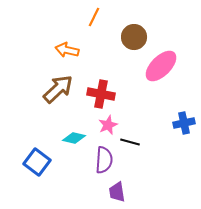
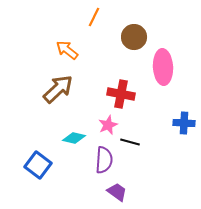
orange arrow: rotated 25 degrees clockwise
pink ellipse: moved 2 px right, 1 px down; rotated 48 degrees counterclockwise
red cross: moved 20 px right
blue cross: rotated 15 degrees clockwise
blue square: moved 1 px right, 3 px down
purple trapezoid: rotated 135 degrees clockwise
